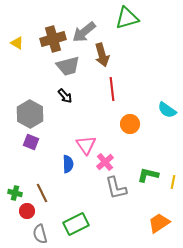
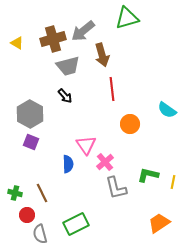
gray arrow: moved 1 px left, 1 px up
red circle: moved 4 px down
